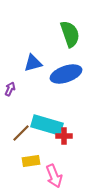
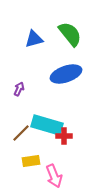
green semicircle: rotated 20 degrees counterclockwise
blue triangle: moved 1 px right, 24 px up
purple arrow: moved 9 px right
